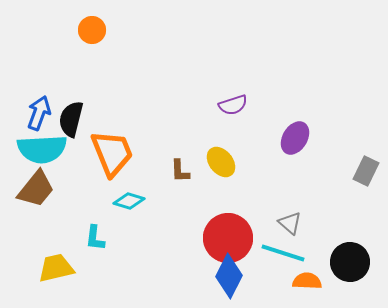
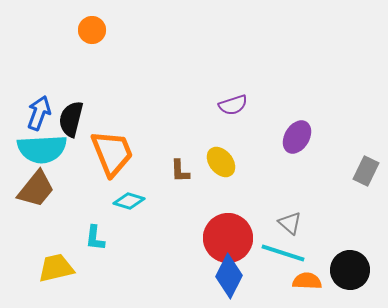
purple ellipse: moved 2 px right, 1 px up
black circle: moved 8 px down
